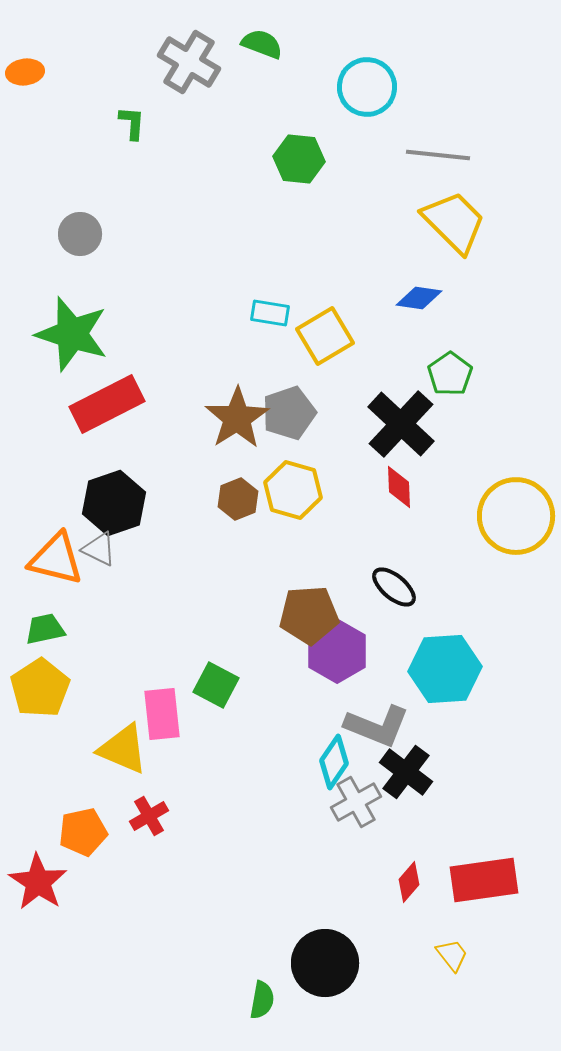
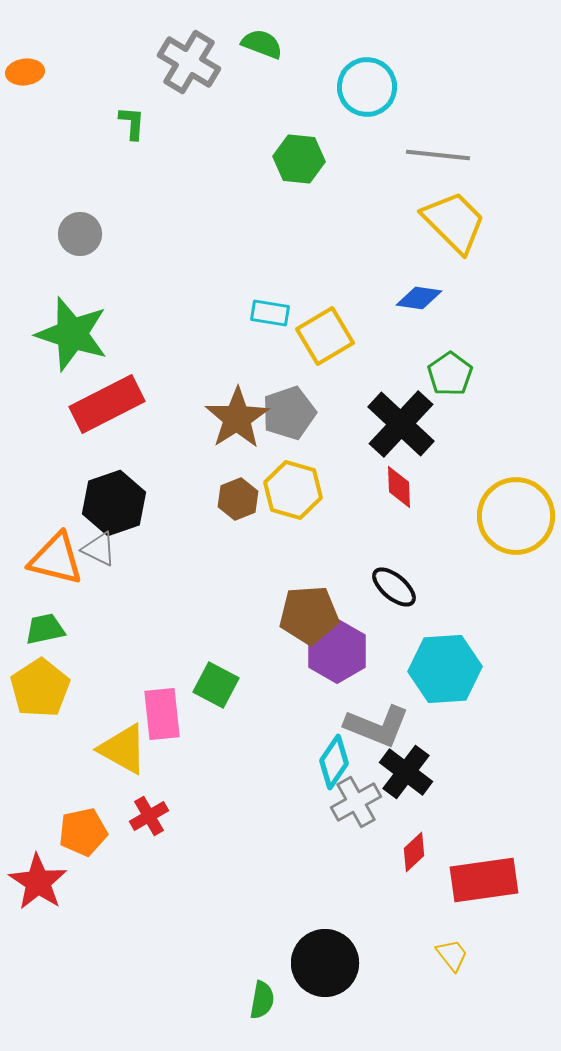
yellow triangle at (123, 749): rotated 6 degrees clockwise
red diamond at (409, 882): moved 5 px right, 30 px up; rotated 6 degrees clockwise
